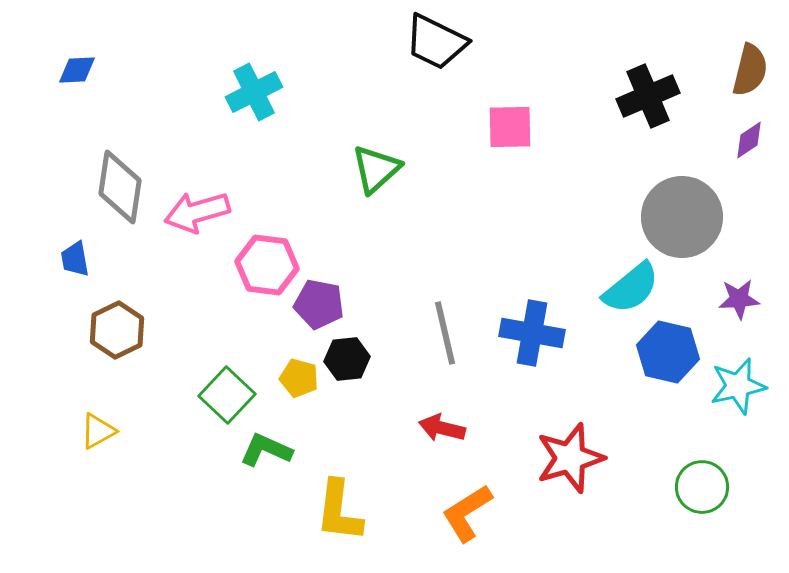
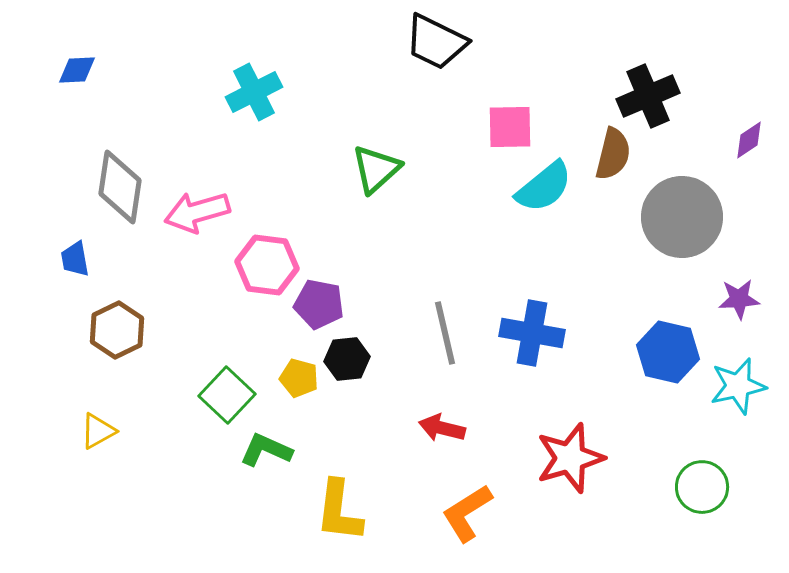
brown semicircle: moved 137 px left, 84 px down
cyan semicircle: moved 87 px left, 101 px up
